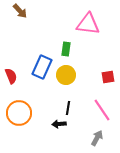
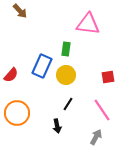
blue rectangle: moved 1 px up
red semicircle: moved 1 px up; rotated 63 degrees clockwise
black line: moved 4 px up; rotated 24 degrees clockwise
orange circle: moved 2 px left
black arrow: moved 2 px left, 2 px down; rotated 96 degrees counterclockwise
gray arrow: moved 1 px left, 1 px up
